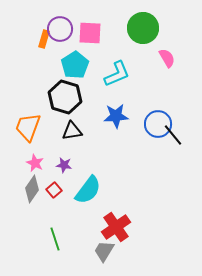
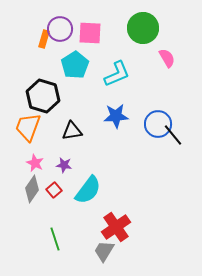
black hexagon: moved 22 px left, 1 px up
